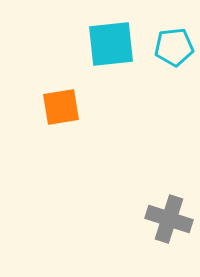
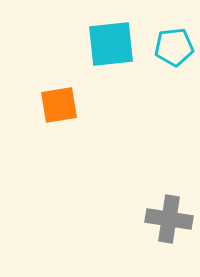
orange square: moved 2 px left, 2 px up
gray cross: rotated 9 degrees counterclockwise
